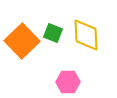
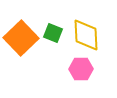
orange square: moved 1 px left, 3 px up
pink hexagon: moved 13 px right, 13 px up
